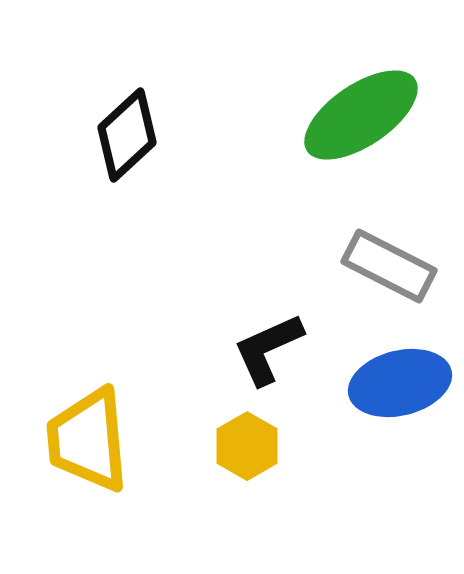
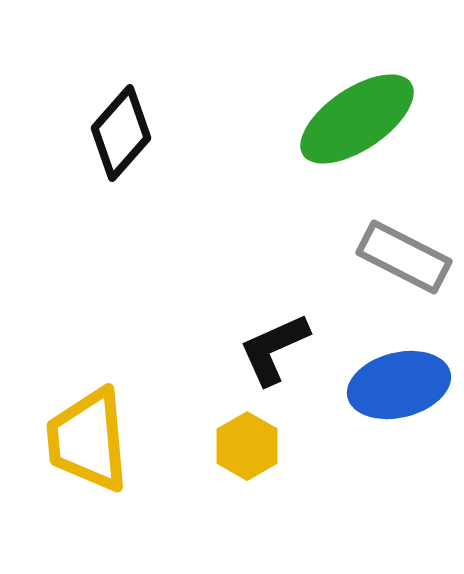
green ellipse: moved 4 px left, 4 px down
black diamond: moved 6 px left, 2 px up; rotated 6 degrees counterclockwise
gray rectangle: moved 15 px right, 9 px up
black L-shape: moved 6 px right
blue ellipse: moved 1 px left, 2 px down
